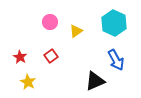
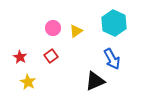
pink circle: moved 3 px right, 6 px down
blue arrow: moved 4 px left, 1 px up
